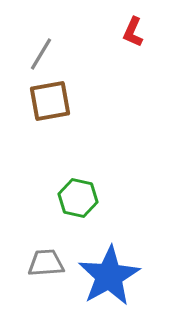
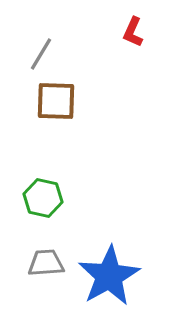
brown square: moved 6 px right; rotated 12 degrees clockwise
green hexagon: moved 35 px left
